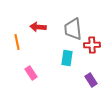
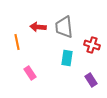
gray trapezoid: moved 9 px left, 2 px up
red cross: rotated 21 degrees clockwise
pink rectangle: moved 1 px left
